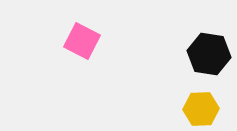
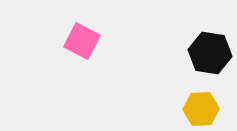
black hexagon: moved 1 px right, 1 px up
